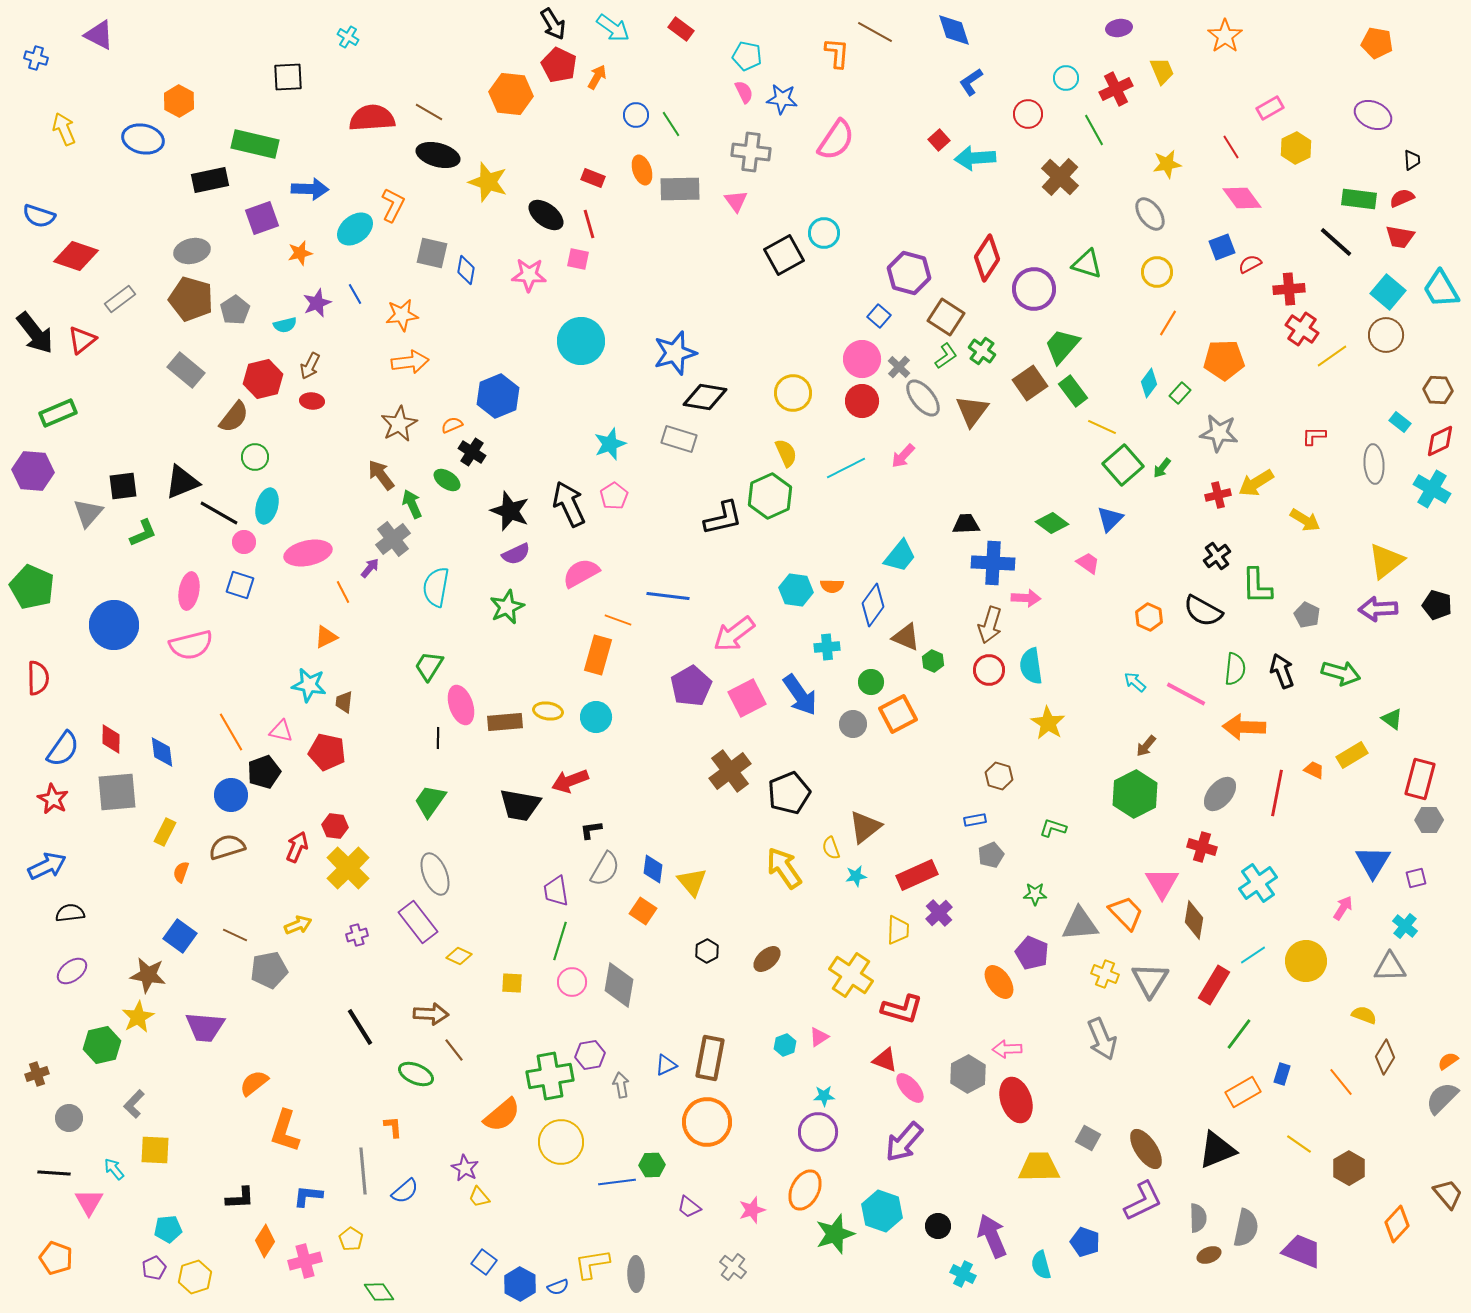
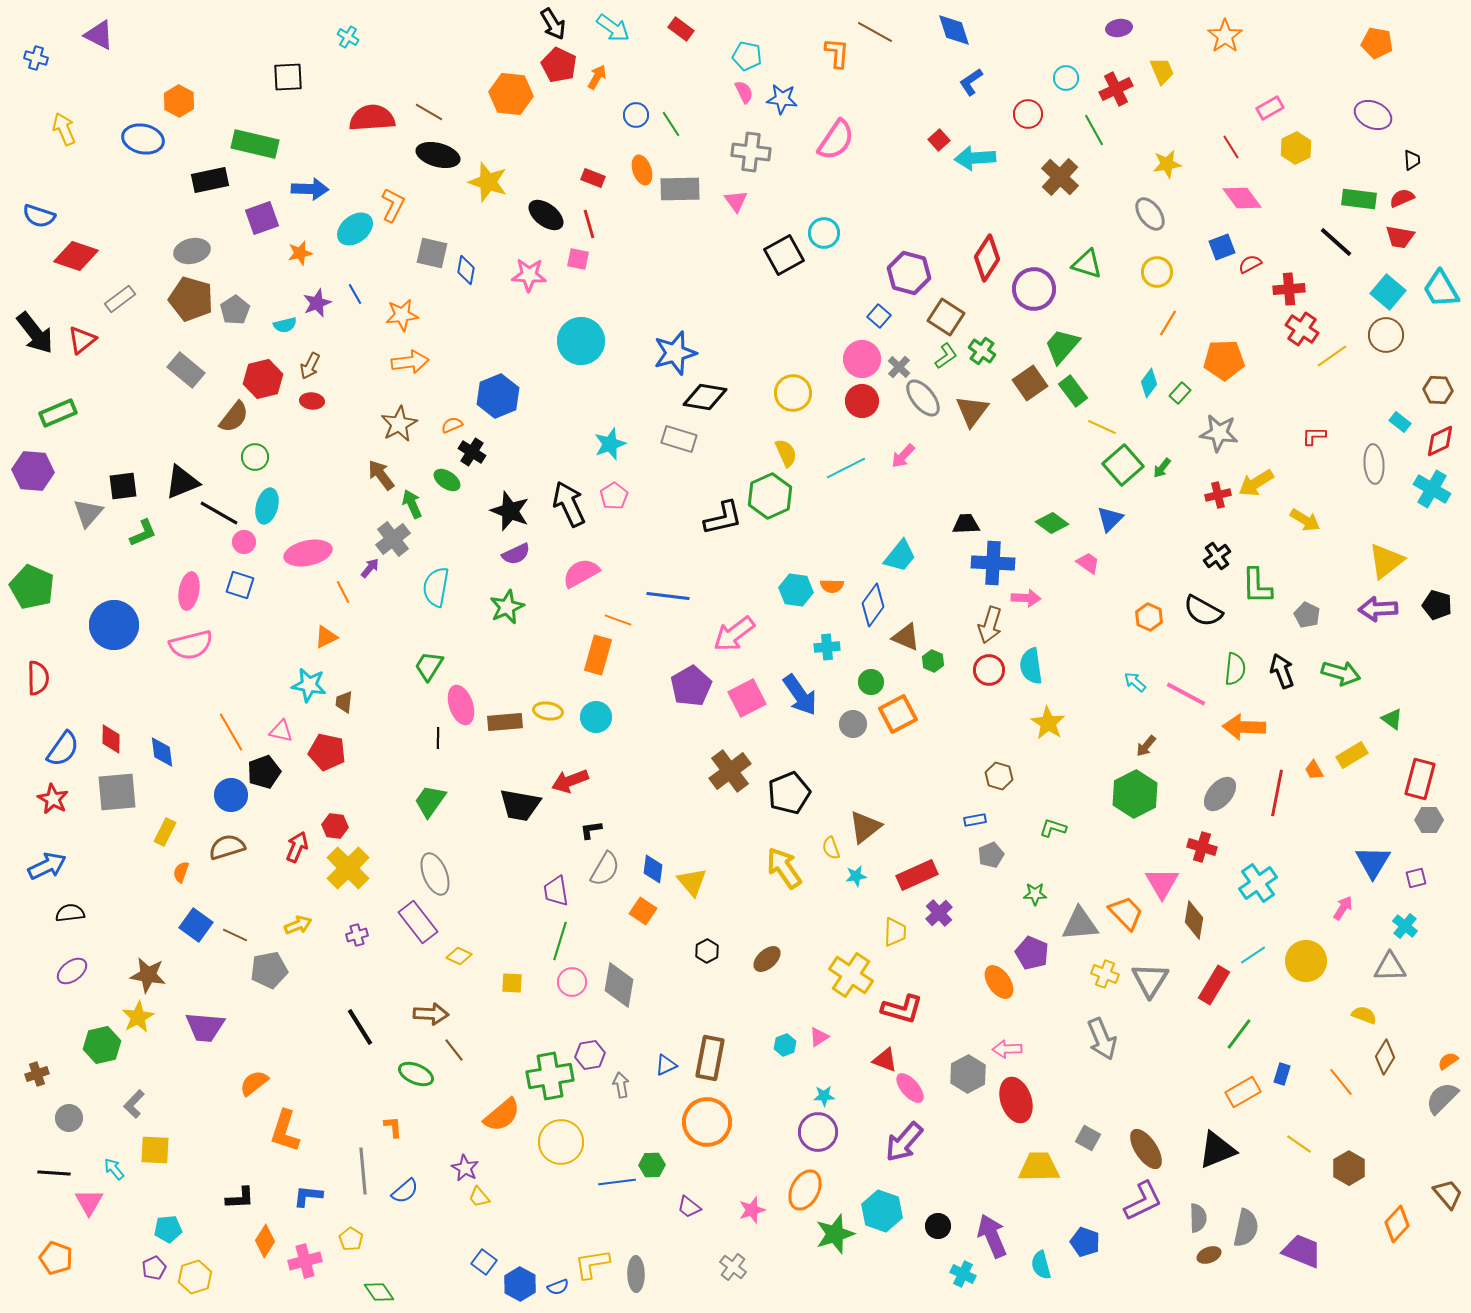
orange trapezoid at (1314, 770): rotated 145 degrees counterclockwise
yellow trapezoid at (898, 930): moved 3 px left, 2 px down
blue square at (180, 936): moved 16 px right, 11 px up
